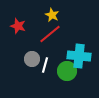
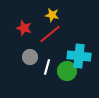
yellow star: rotated 16 degrees counterclockwise
red star: moved 6 px right, 2 px down
gray circle: moved 2 px left, 2 px up
white line: moved 2 px right, 2 px down
